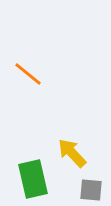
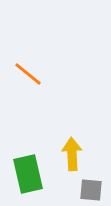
yellow arrow: moved 1 px down; rotated 40 degrees clockwise
green rectangle: moved 5 px left, 5 px up
